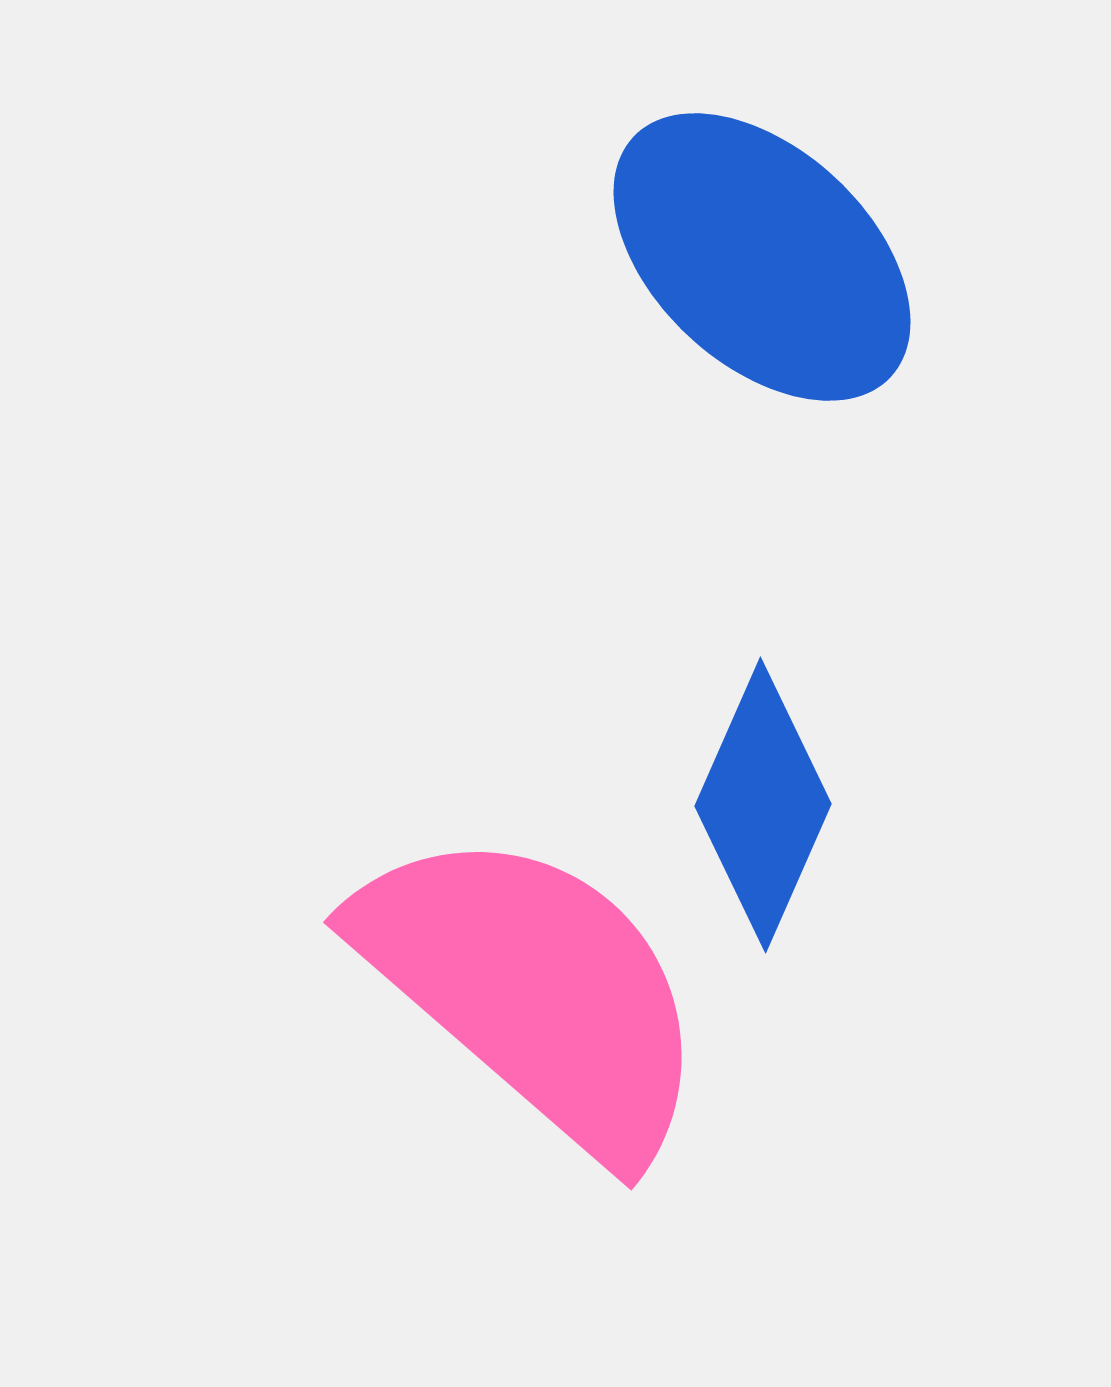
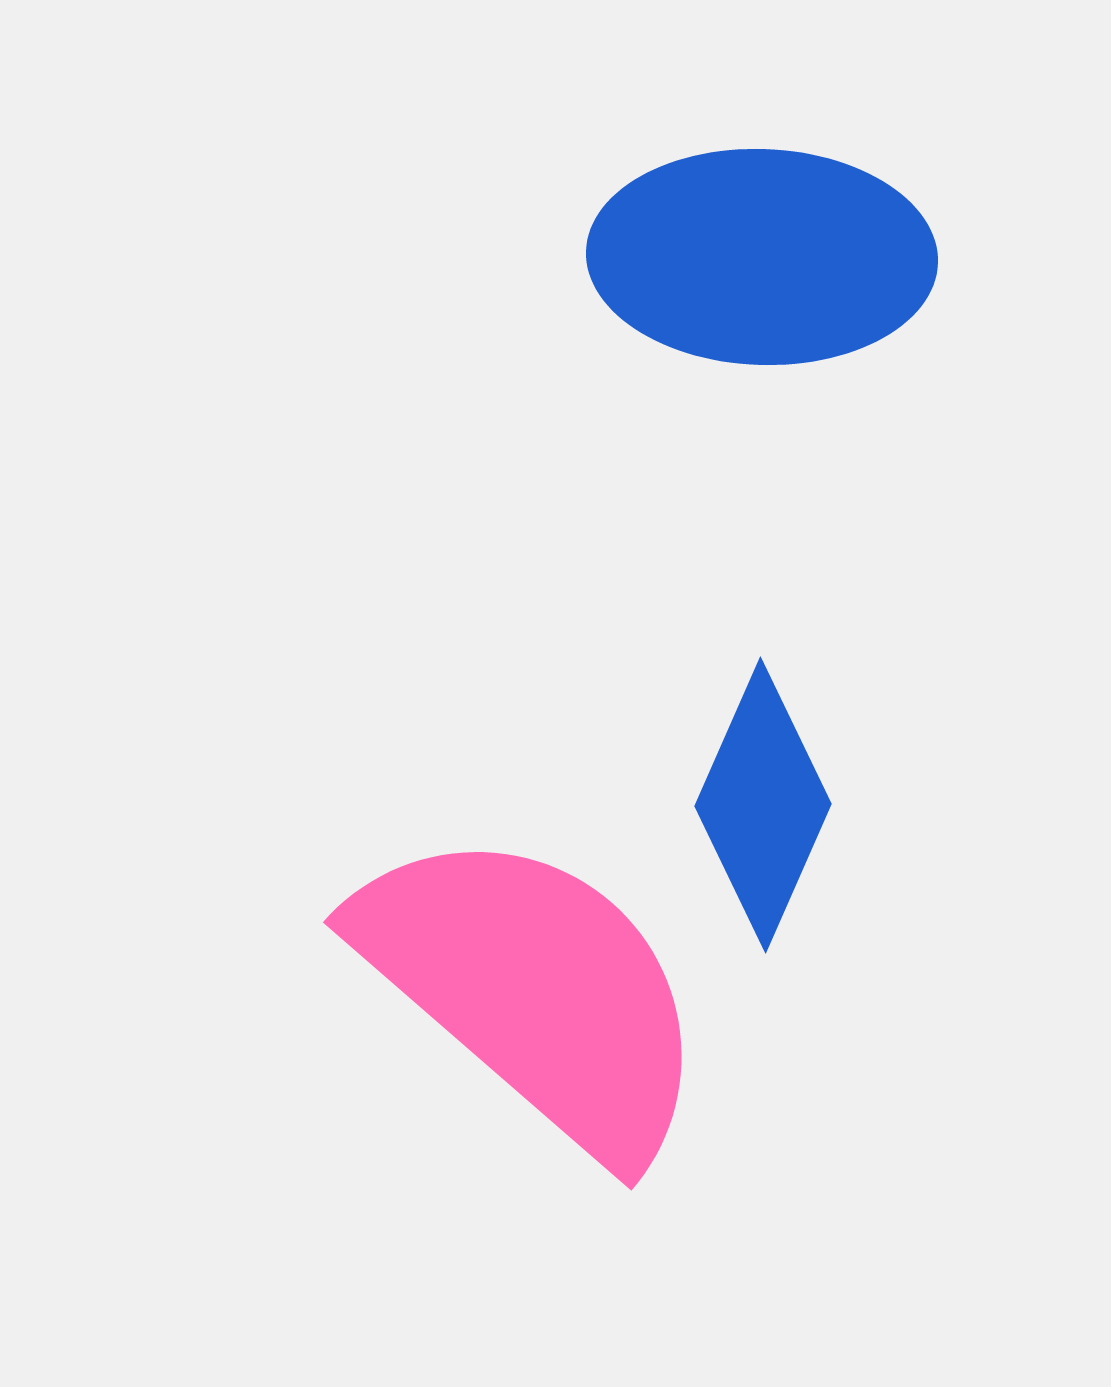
blue ellipse: rotated 41 degrees counterclockwise
